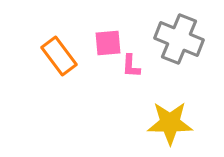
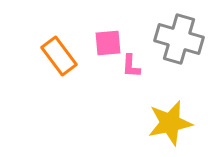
gray cross: rotated 6 degrees counterclockwise
yellow star: rotated 12 degrees counterclockwise
